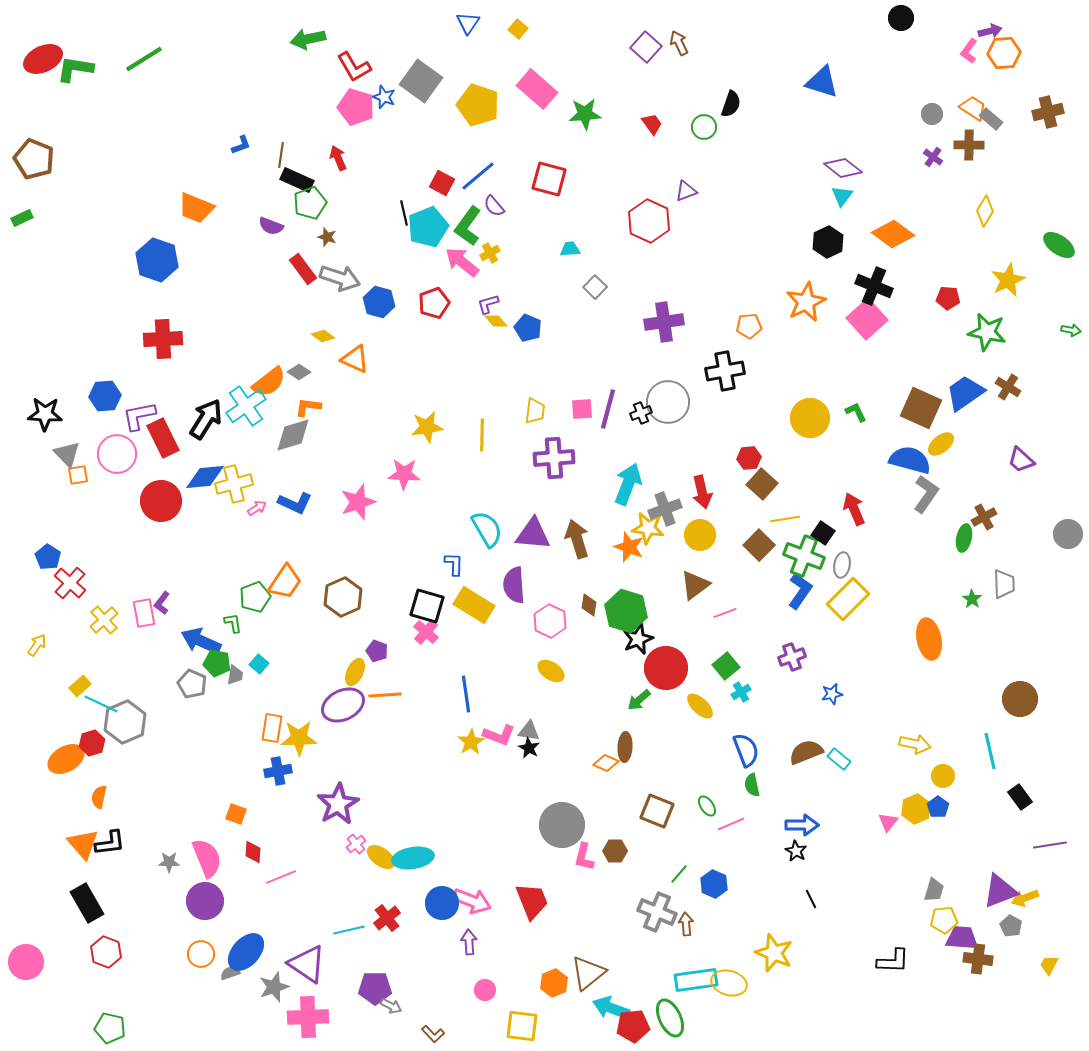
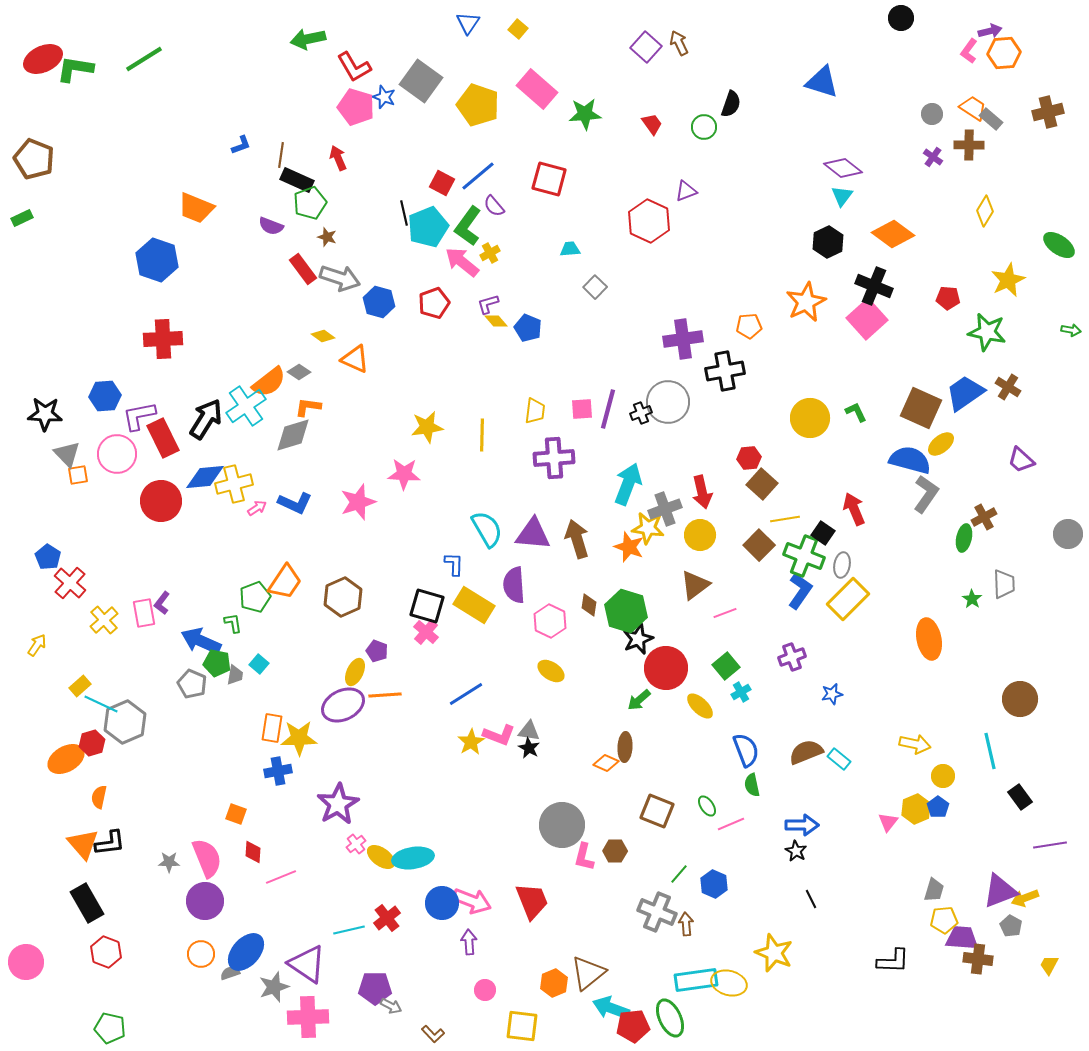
purple cross at (664, 322): moved 19 px right, 17 px down
blue line at (466, 694): rotated 66 degrees clockwise
